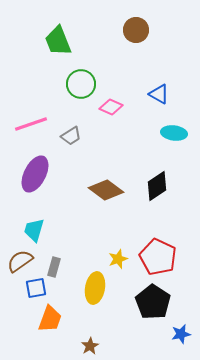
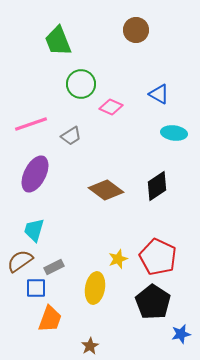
gray rectangle: rotated 48 degrees clockwise
blue square: rotated 10 degrees clockwise
